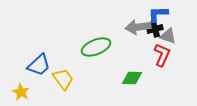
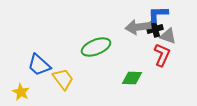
blue trapezoid: rotated 85 degrees clockwise
